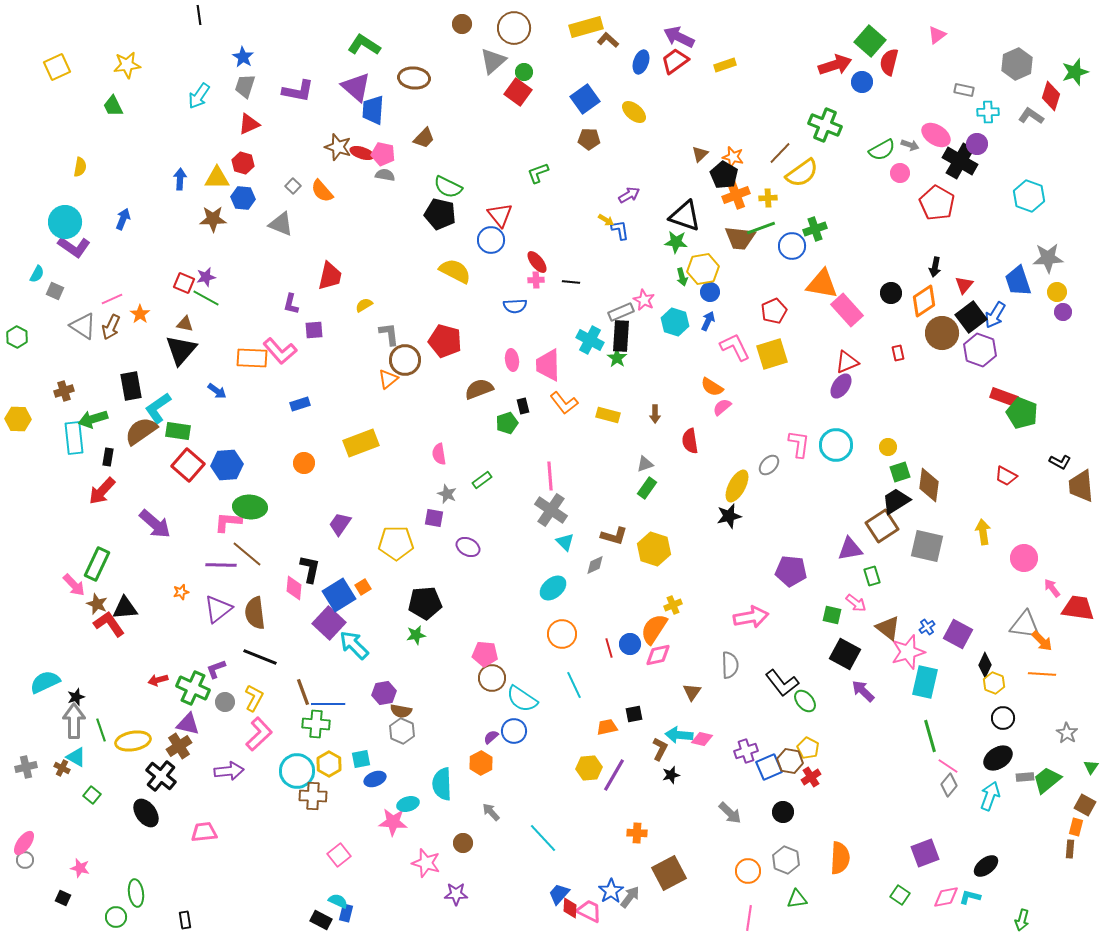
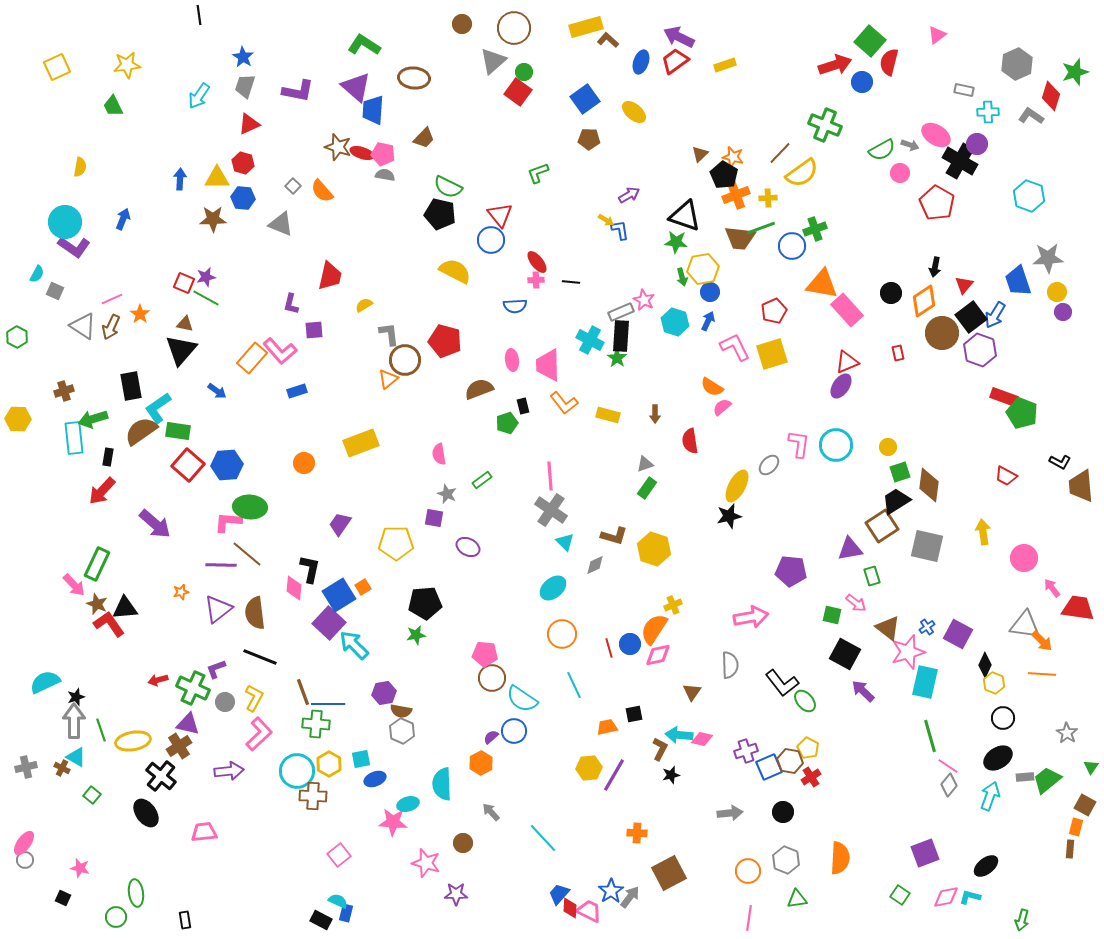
orange rectangle at (252, 358): rotated 52 degrees counterclockwise
blue rectangle at (300, 404): moved 3 px left, 13 px up
gray arrow at (730, 813): rotated 50 degrees counterclockwise
